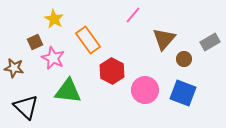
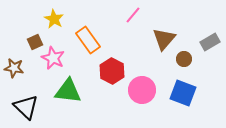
pink circle: moved 3 px left
